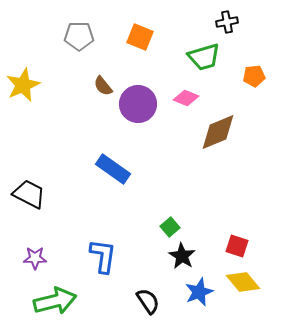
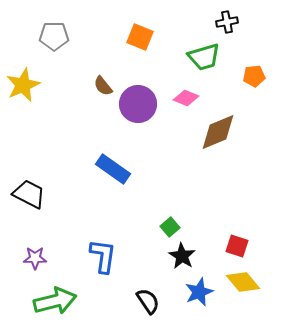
gray pentagon: moved 25 px left
